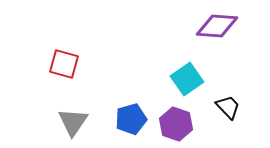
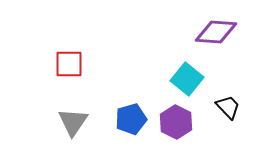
purple diamond: moved 1 px left, 6 px down
red square: moved 5 px right; rotated 16 degrees counterclockwise
cyan square: rotated 16 degrees counterclockwise
purple hexagon: moved 2 px up; rotated 8 degrees clockwise
